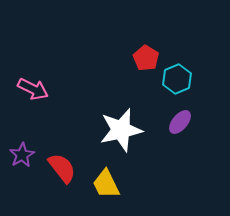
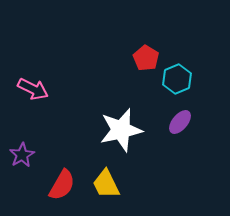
red semicircle: moved 17 px down; rotated 68 degrees clockwise
